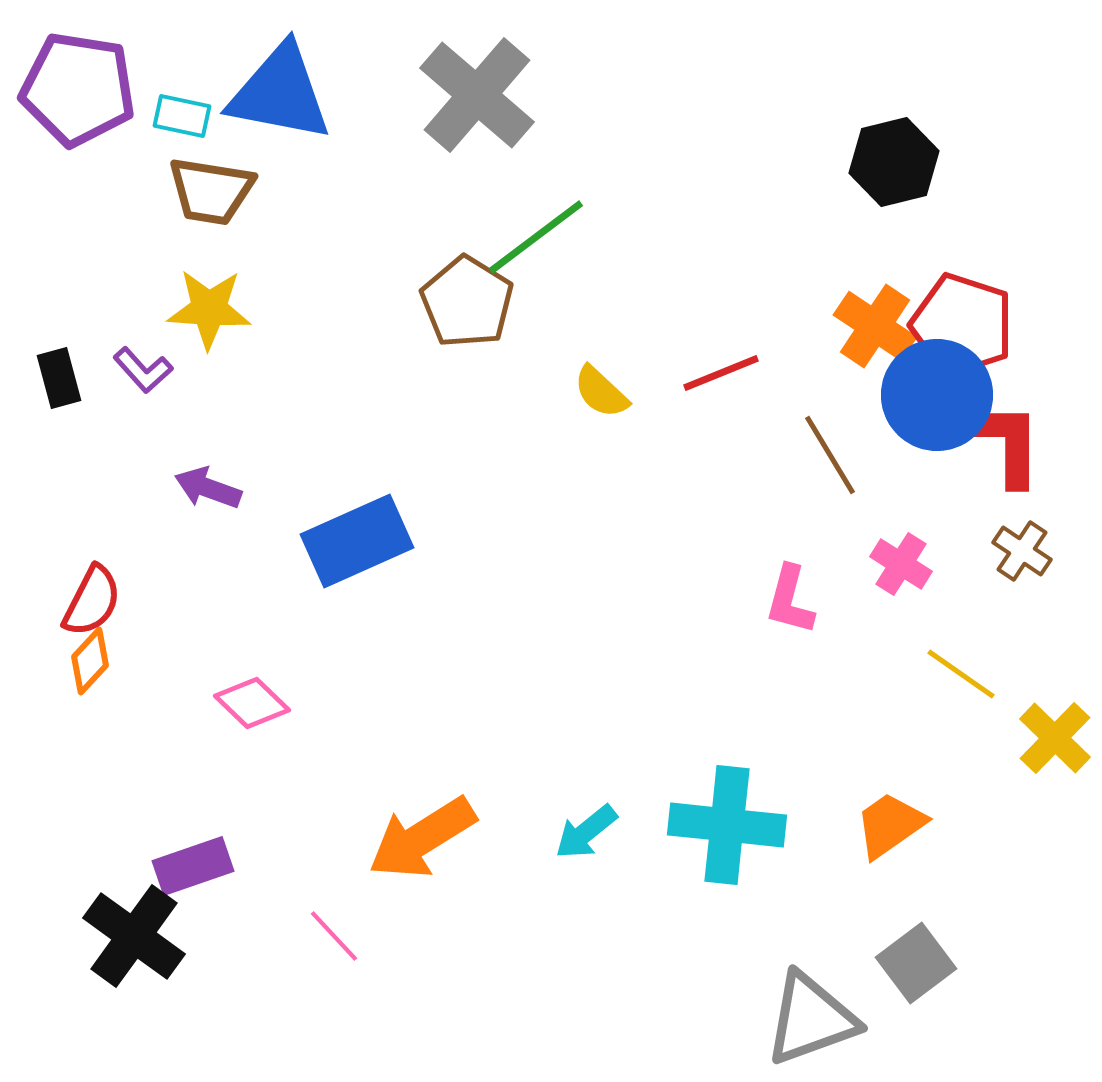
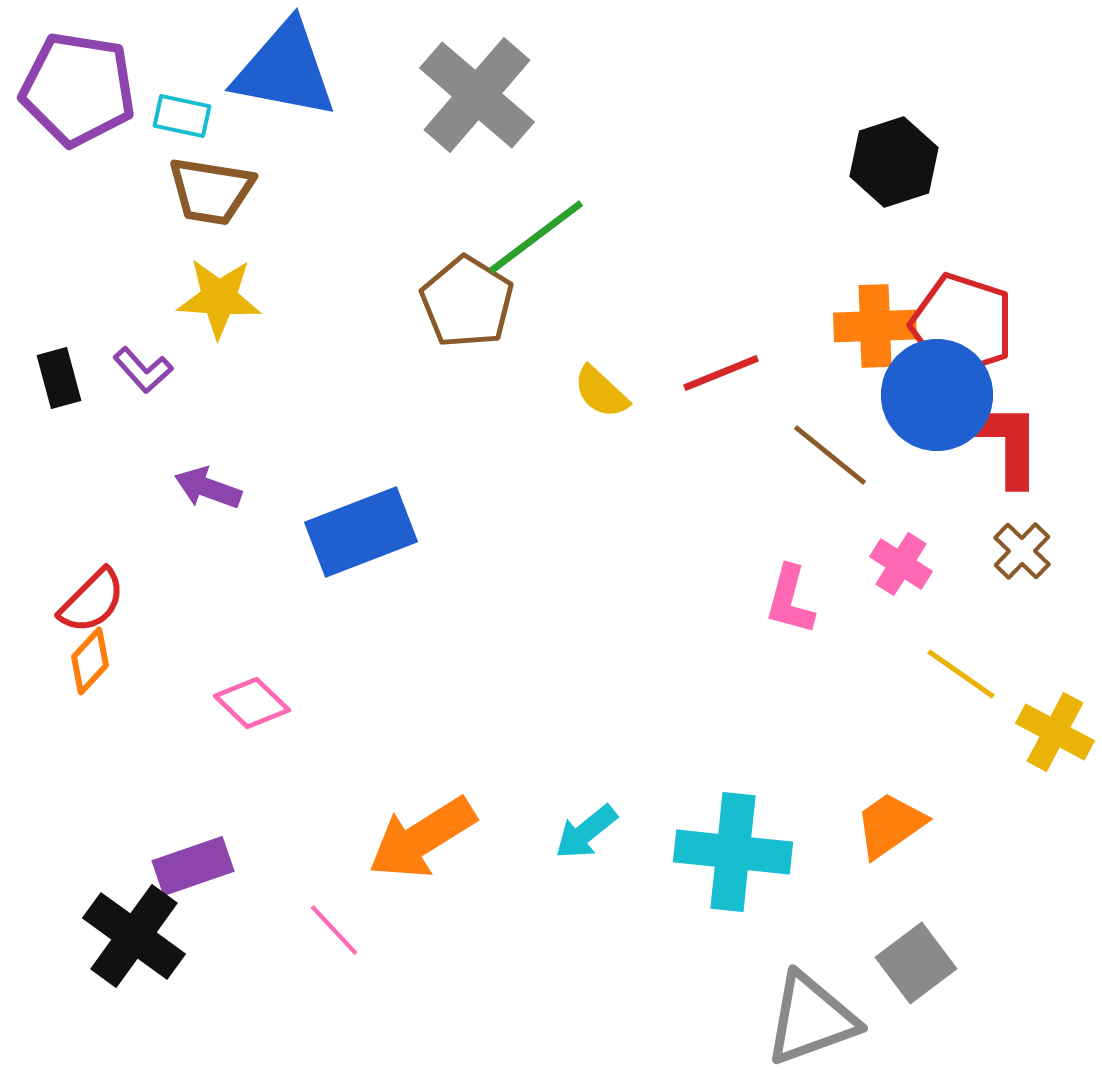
blue triangle: moved 5 px right, 23 px up
black hexagon: rotated 4 degrees counterclockwise
yellow star: moved 10 px right, 11 px up
orange cross: rotated 36 degrees counterclockwise
brown line: rotated 20 degrees counterclockwise
blue rectangle: moved 4 px right, 9 px up; rotated 3 degrees clockwise
brown cross: rotated 10 degrees clockwise
red semicircle: rotated 18 degrees clockwise
yellow cross: moved 6 px up; rotated 16 degrees counterclockwise
cyan cross: moved 6 px right, 27 px down
pink line: moved 6 px up
